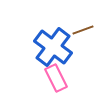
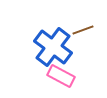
pink rectangle: moved 5 px right, 2 px up; rotated 36 degrees counterclockwise
